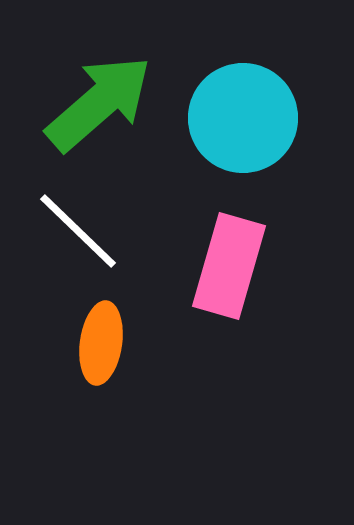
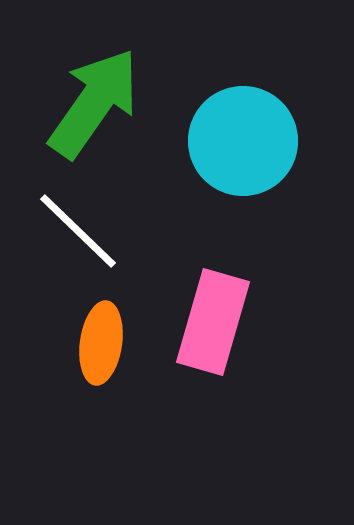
green arrow: moved 5 px left; rotated 14 degrees counterclockwise
cyan circle: moved 23 px down
pink rectangle: moved 16 px left, 56 px down
